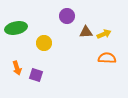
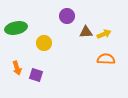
orange semicircle: moved 1 px left, 1 px down
